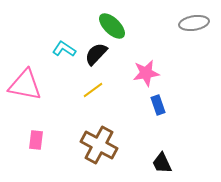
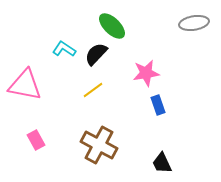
pink rectangle: rotated 36 degrees counterclockwise
